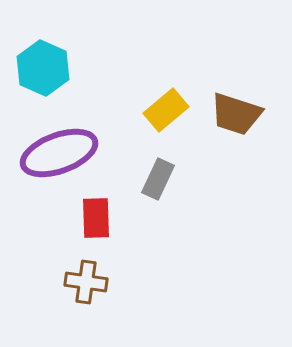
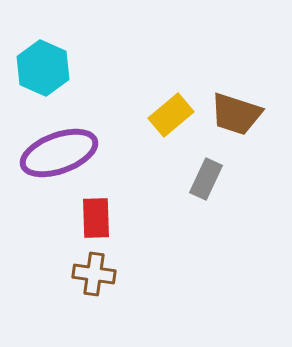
yellow rectangle: moved 5 px right, 5 px down
gray rectangle: moved 48 px right
brown cross: moved 8 px right, 8 px up
